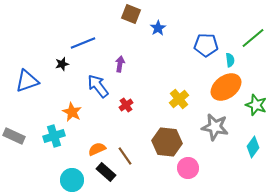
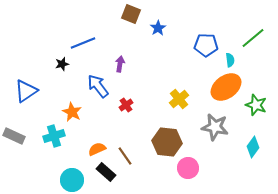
blue triangle: moved 1 px left, 10 px down; rotated 15 degrees counterclockwise
